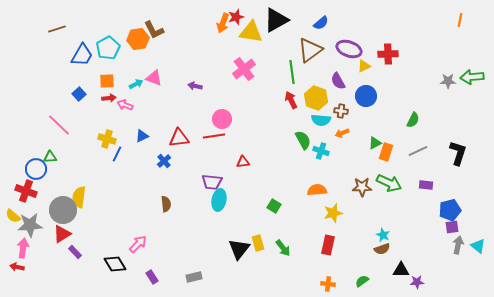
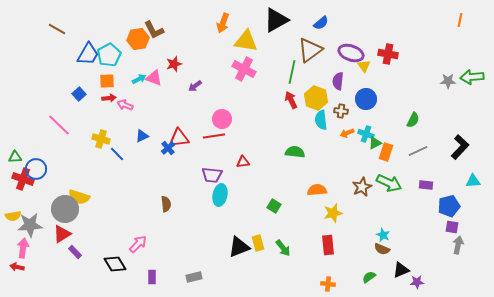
red star at (236, 17): moved 62 px left, 47 px down
brown line at (57, 29): rotated 48 degrees clockwise
yellow triangle at (251, 32): moved 5 px left, 9 px down
cyan pentagon at (108, 48): moved 1 px right, 7 px down
purple ellipse at (349, 49): moved 2 px right, 4 px down
red cross at (388, 54): rotated 12 degrees clockwise
blue trapezoid at (82, 55): moved 6 px right, 1 px up
yellow triangle at (364, 66): rotated 40 degrees counterclockwise
pink cross at (244, 69): rotated 25 degrees counterclockwise
green line at (292, 72): rotated 20 degrees clockwise
purple semicircle at (338, 81): rotated 36 degrees clockwise
cyan arrow at (136, 84): moved 3 px right, 5 px up
purple arrow at (195, 86): rotated 48 degrees counterclockwise
blue circle at (366, 96): moved 3 px down
cyan semicircle at (321, 120): rotated 78 degrees clockwise
orange arrow at (342, 133): moved 5 px right
yellow cross at (107, 139): moved 6 px left
green semicircle at (303, 140): moved 8 px left, 12 px down; rotated 54 degrees counterclockwise
cyan cross at (321, 151): moved 45 px right, 17 px up
black L-shape at (458, 153): moved 2 px right, 6 px up; rotated 25 degrees clockwise
blue line at (117, 154): rotated 70 degrees counterclockwise
green triangle at (50, 157): moved 35 px left
blue cross at (164, 161): moved 4 px right, 13 px up
purple trapezoid at (212, 182): moved 7 px up
brown star at (362, 187): rotated 24 degrees counterclockwise
red cross at (26, 191): moved 3 px left, 12 px up
yellow semicircle at (79, 197): rotated 80 degrees counterclockwise
cyan ellipse at (219, 200): moved 1 px right, 5 px up
gray circle at (63, 210): moved 2 px right, 1 px up
blue pentagon at (450, 210): moved 1 px left, 4 px up
yellow semicircle at (13, 216): rotated 49 degrees counterclockwise
purple square at (452, 227): rotated 16 degrees clockwise
red rectangle at (328, 245): rotated 18 degrees counterclockwise
cyan triangle at (478, 246): moved 5 px left, 65 px up; rotated 42 degrees counterclockwise
black triangle at (239, 249): moved 2 px up; rotated 30 degrees clockwise
brown semicircle at (382, 249): rotated 42 degrees clockwise
black triangle at (401, 270): rotated 24 degrees counterclockwise
purple rectangle at (152, 277): rotated 32 degrees clockwise
green semicircle at (362, 281): moved 7 px right, 4 px up
